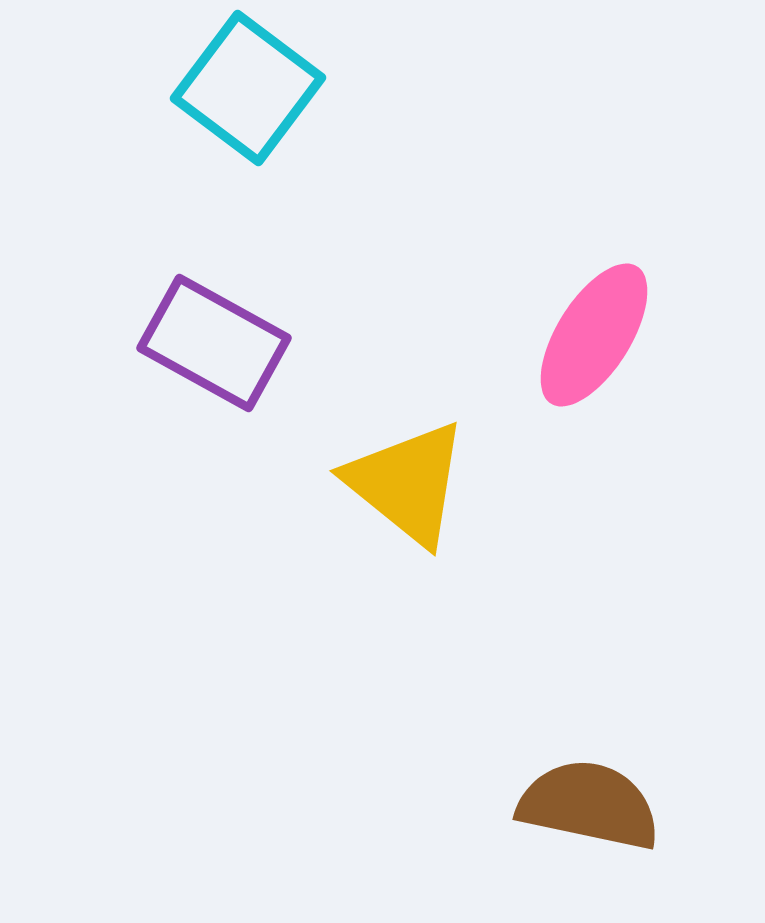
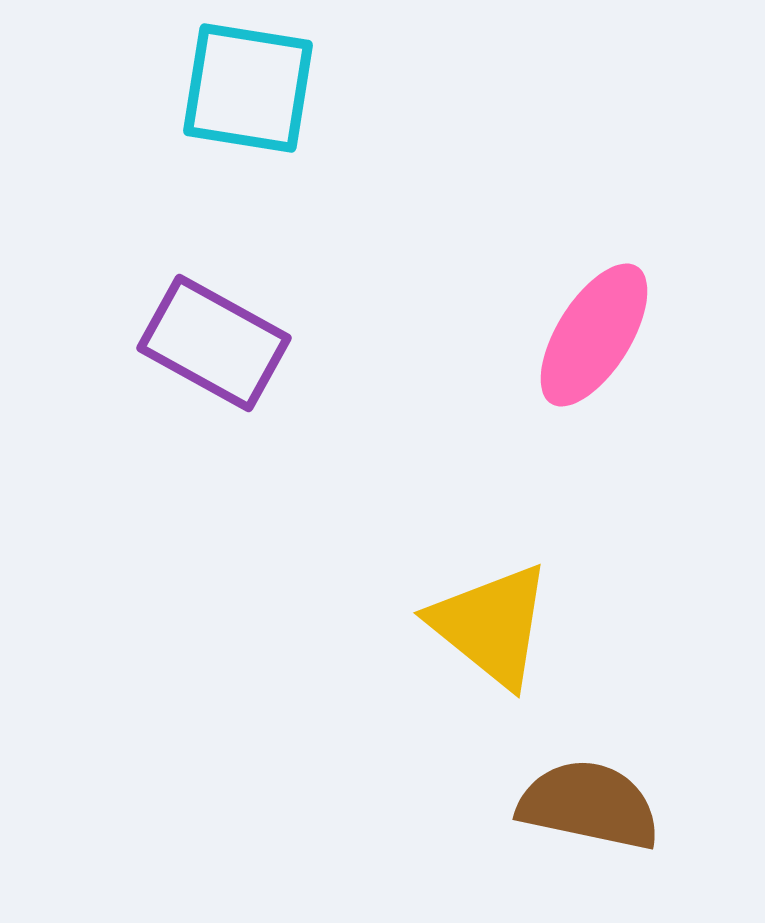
cyan square: rotated 28 degrees counterclockwise
yellow triangle: moved 84 px right, 142 px down
